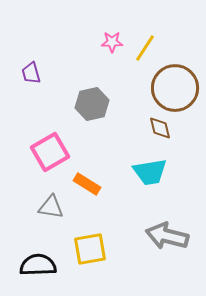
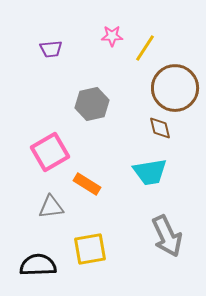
pink star: moved 6 px up
purple trapezoid: moved 20 px right, 24 px up; rotated 80 degrees counterclockwise
gray triangle: rotated 16 degrees counterclockwise
gray arrow: rotated 129 degrees counterclockwise
